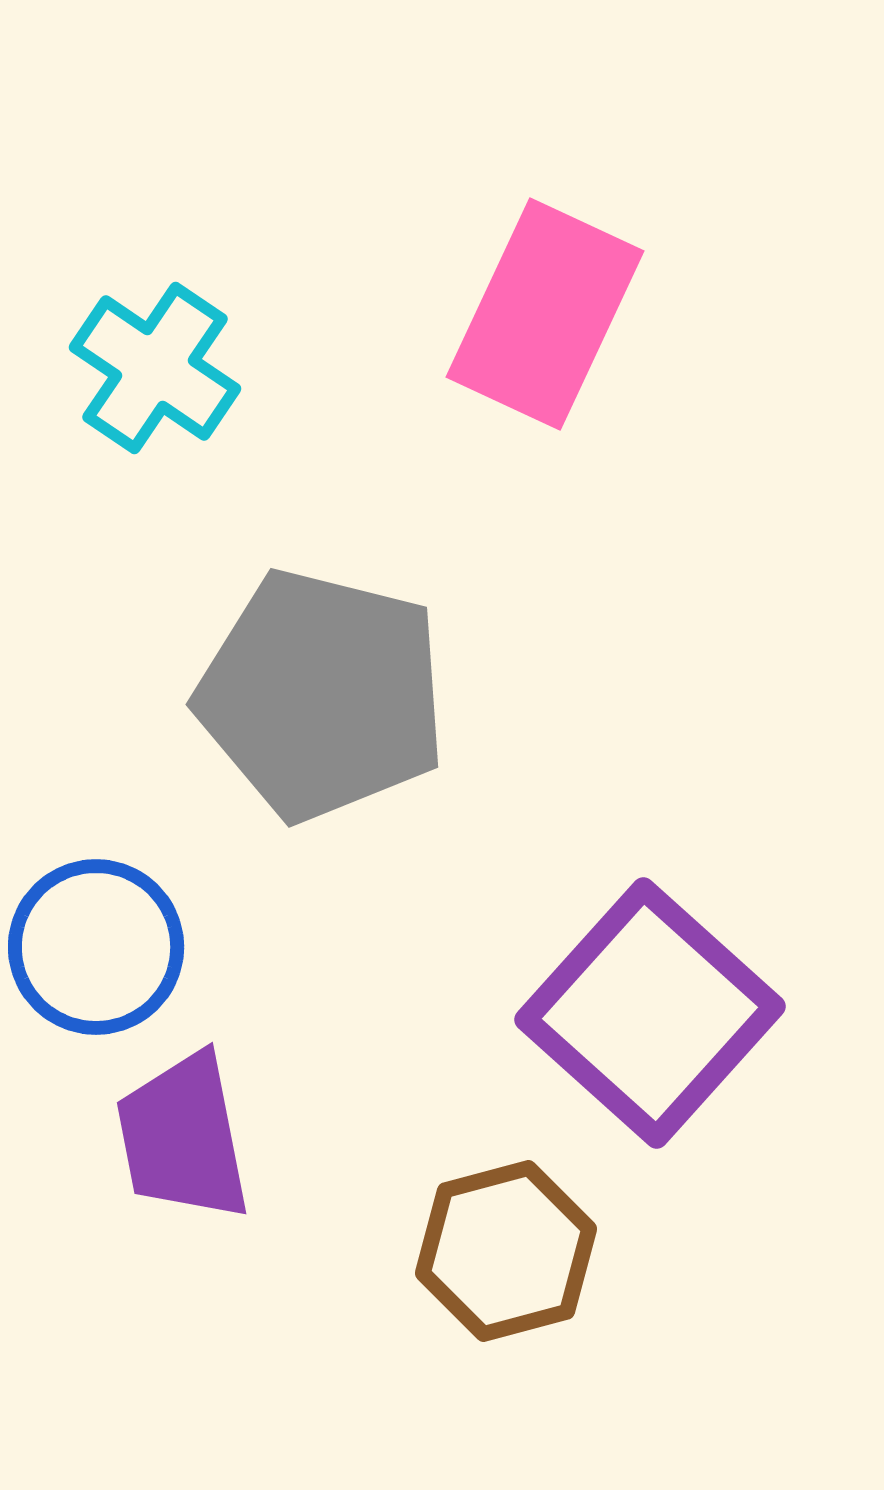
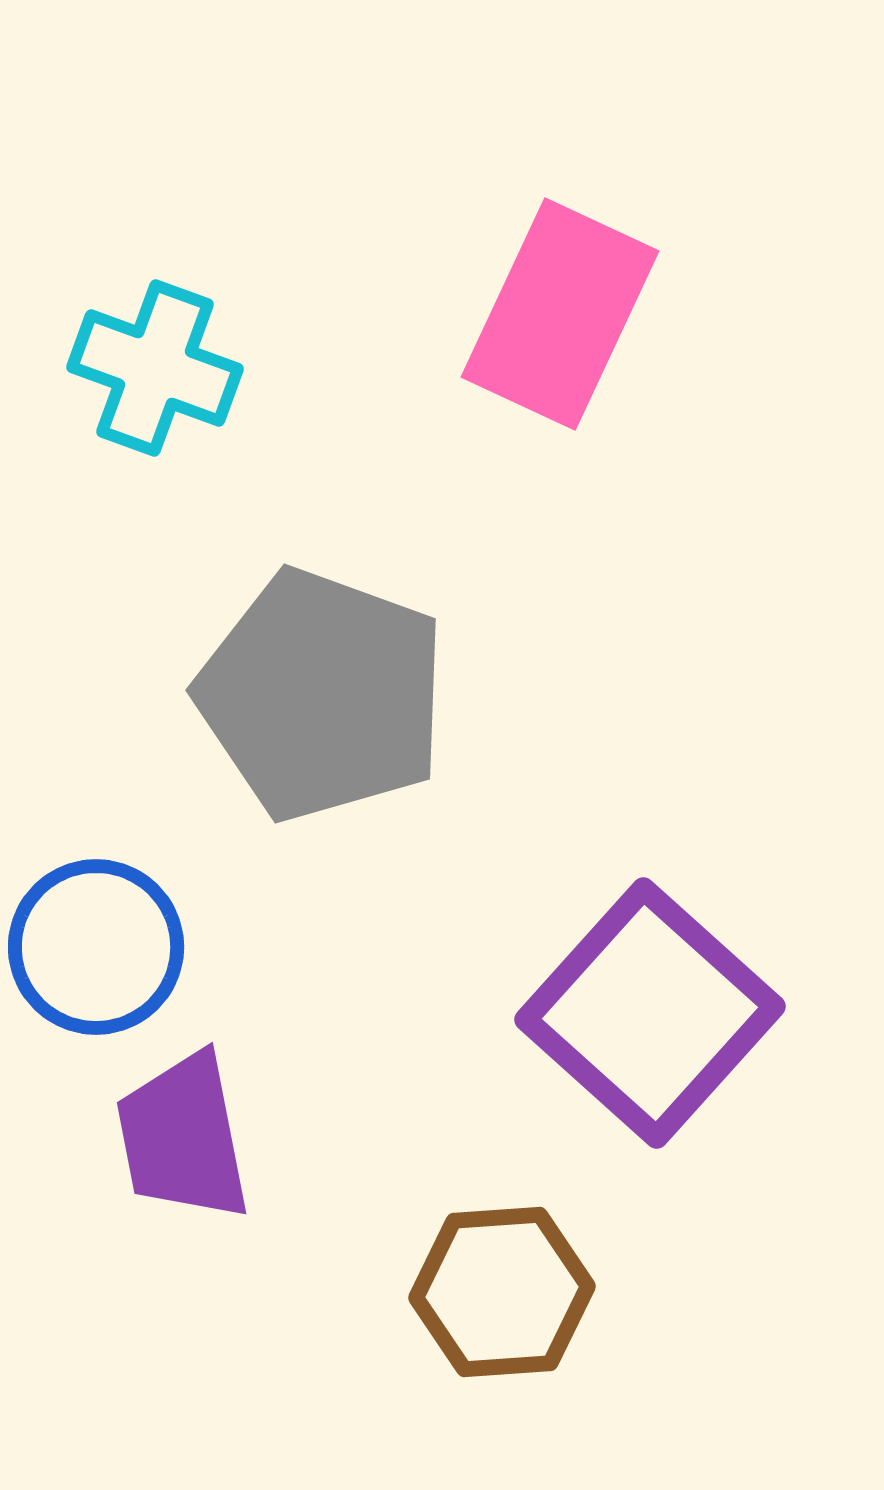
pink rectangle: moved 15 px right
cyan cross: rotated 14 degrees counterclockwise
gray pentagon: rotated 6 degrees clockwise
brown hexagon: moved 4 px left, 41 px down; rotated 11 degrees clockwise
